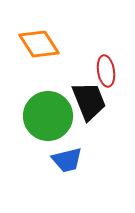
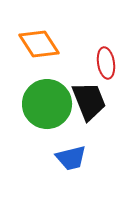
red ellipse: moved 8 px up
green circle: moved 1 px left, 12 px up
blue trapezoid: moved 4 px right, 2 px up
